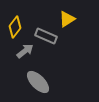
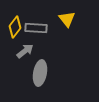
yellow triangle: rotated 36 degrees counterclockwise
gray rectangle: moved 10 px left, 8 px up; rotated 20 degrees counterclockwise
gray ellipse: moved 2 px right, 9 px up; rotated 55 degrees clockwise
